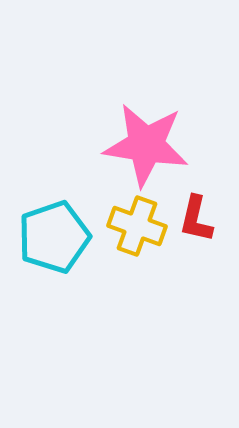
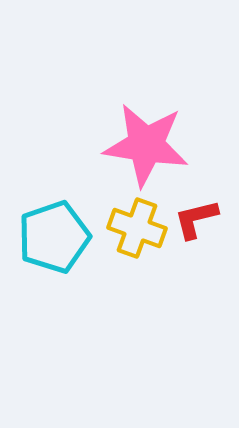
red L-shape: rotated 63 degrees clockwise
yellow cross: moved 2 px down
